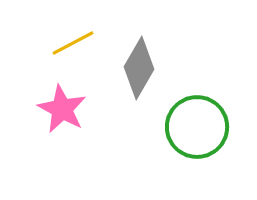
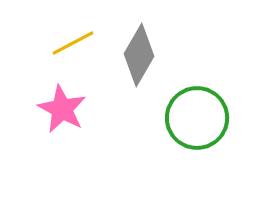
gray diamond: moved 13 px up
green circle: moved 9 px up
